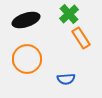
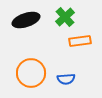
green cross: moved 4 px left, 3 px down
orange rectangle: moved 1 px left, 3 px down; rotated 65 degrees counterclockwise
orange circle: moved 4 px right, 14 px down
